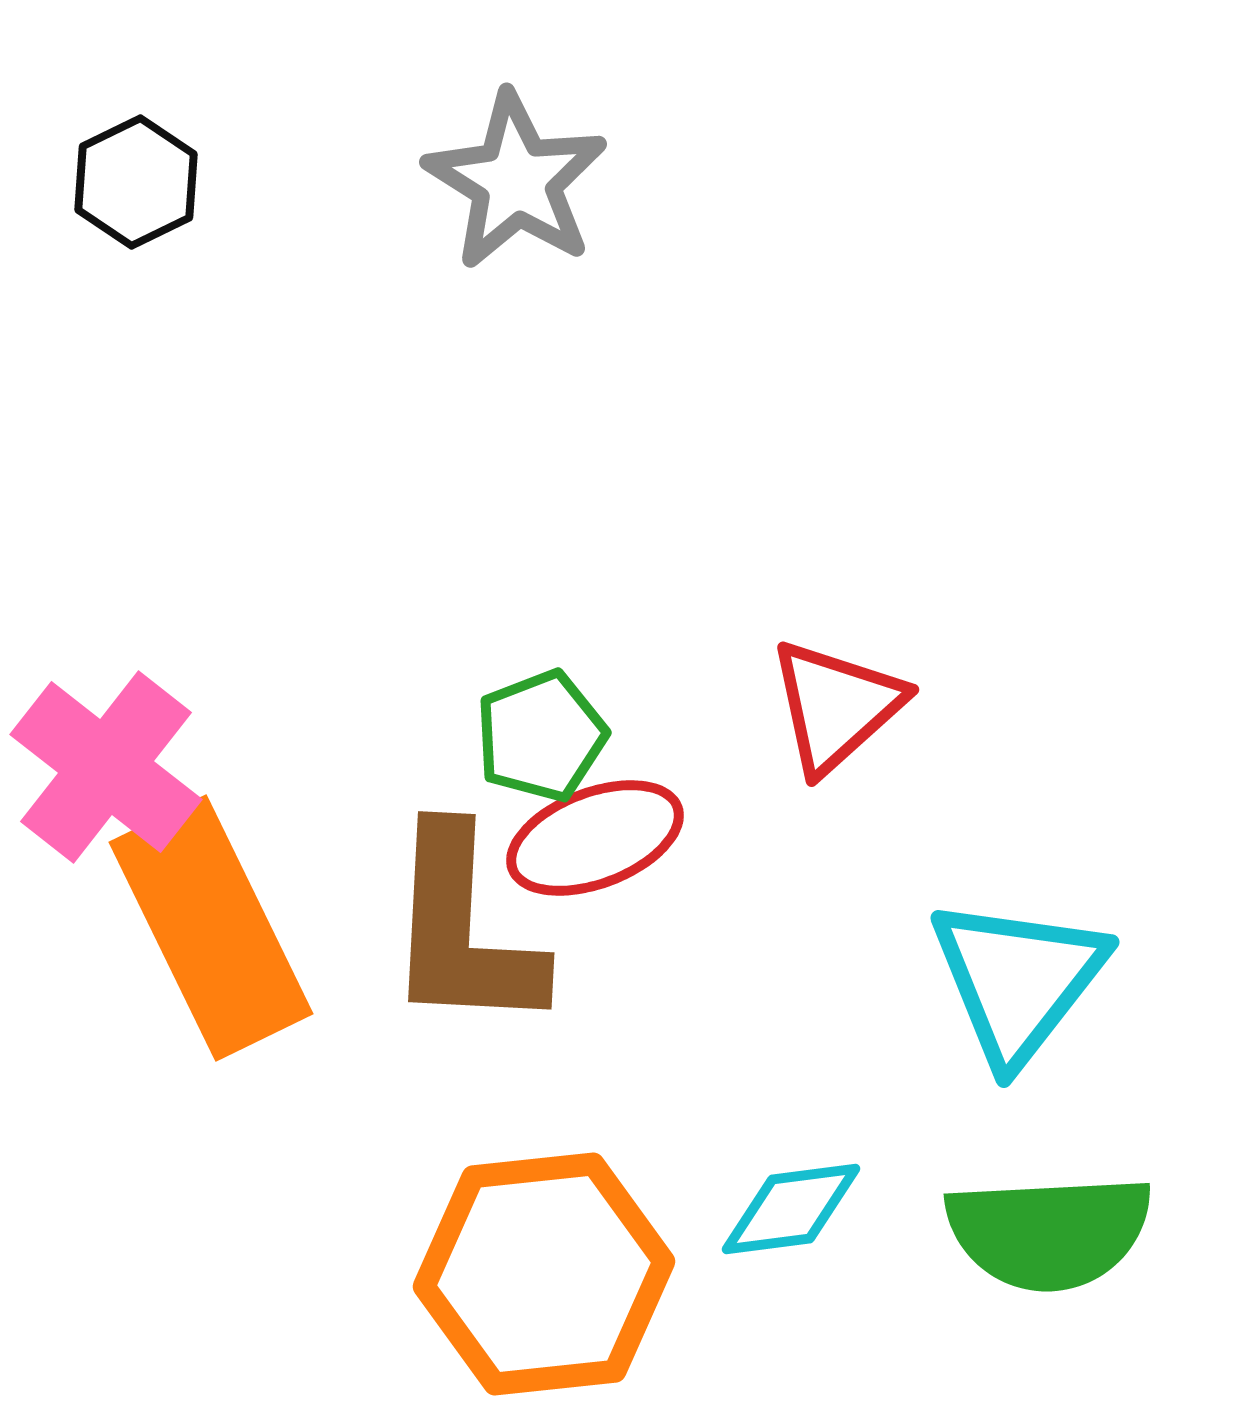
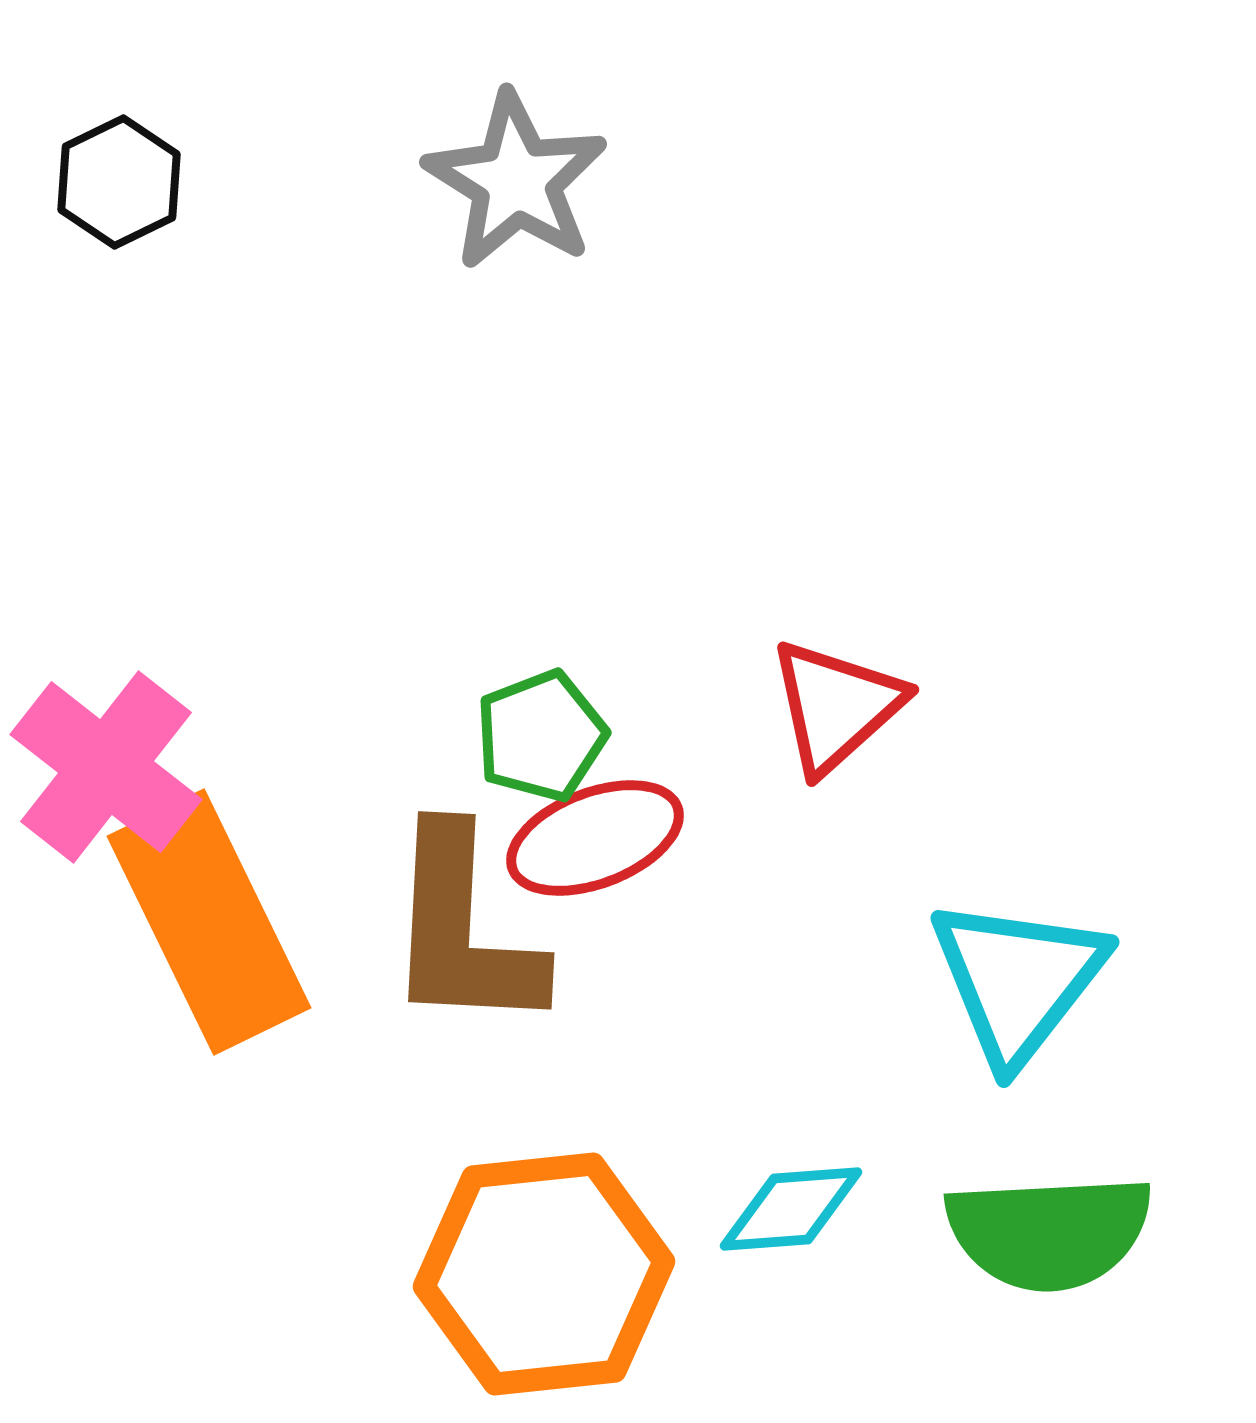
black hexagon: moved 17 px left
orange rectangle: moved 2 px left, 6 px up
cyan diamond: rotated 3 degrees clockwise
